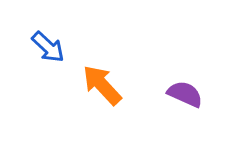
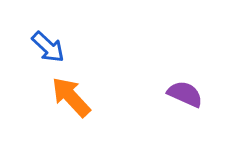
orange arrow: moved 31 px left, 12 px down
